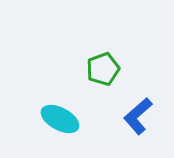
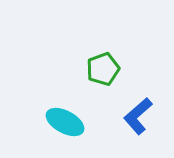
cyan ellipse: moved 5 px right, 3 px down
